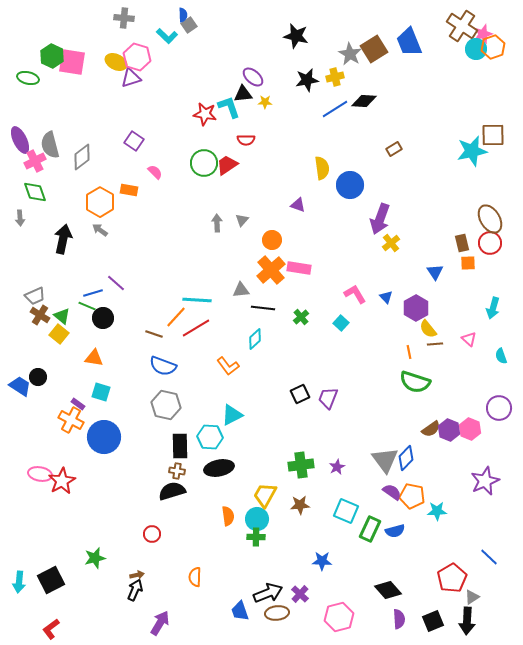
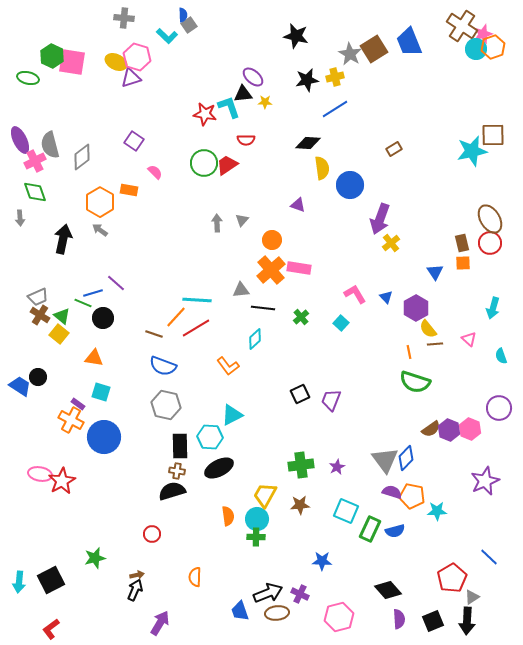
black diamond at (364, 101): moved 56 px left, 42 px down
orange square at (468, 263): moved 5 px left
gray trapezoid at (35, 296): moved 3 px right, 1 px down
green line at (87, 306): moved 4 px left, 3 px up
purple trapezoid at (328, 398): moved 3 px right, 2 px down
black ellipse at (219, 468): rotated 16 degrees counterclockwise
purple semicircle at (392, 492): rotated 18 degrees counterclockwise
purple cross at (300, 594): rotated 18 degrees counterclockwise
